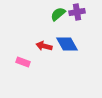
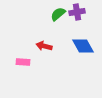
blue diamond: moved 16 px right, 2 px down
pink rectangle: rotated 16 degrees counterclockwise
